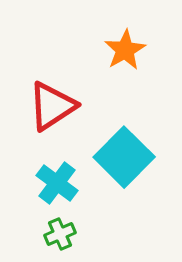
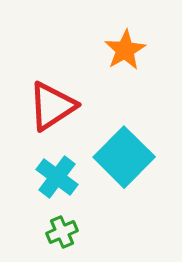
cyan cross: moved 6 px up
green cross: moved 2 px right, 2 px up
